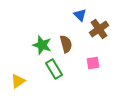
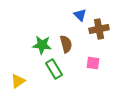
brown cross: rotated 24 degrees clockwise
green star: rotated 12 degrees counterclockwise
pink square: rotated 16 degrees clockwise
